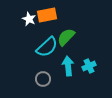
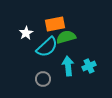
orange rectangle: moved 8 px right, 9 px down
white star: moved 3 px left, 14 px down; rotated 16 degrees clockwise
green semicircle: rotated 30 degrees clockwise
